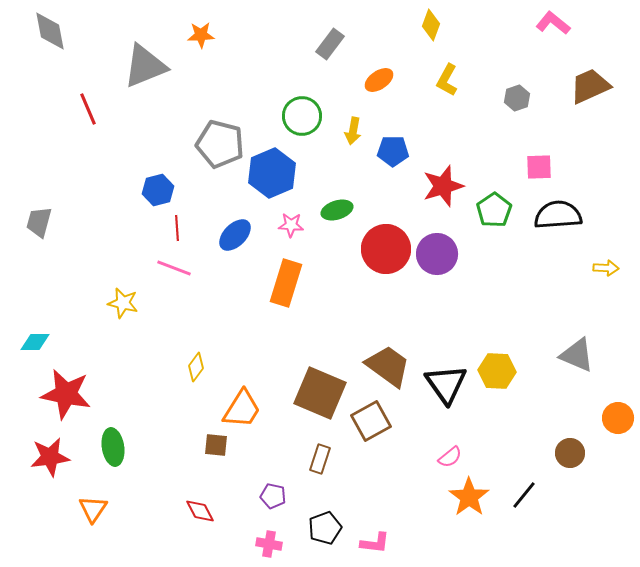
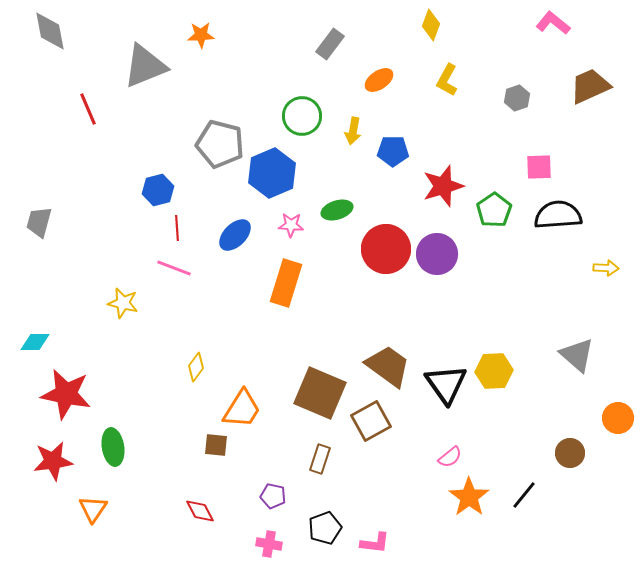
gray triangle at (577, 355): rotated 18 degrees clockwise
yellow hexagon at (497, 371): moved 3 px left; rotated 6 degrees counterclockwise
red star at (50, 457): moved 3 px right, 4 px down
